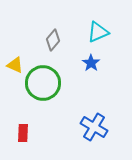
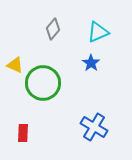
gray diamond: moved 11 px up
